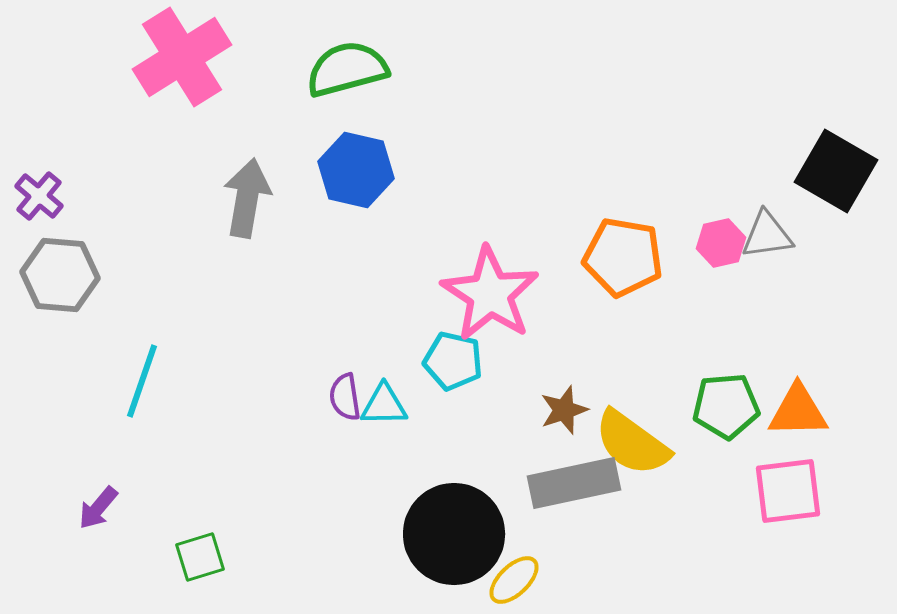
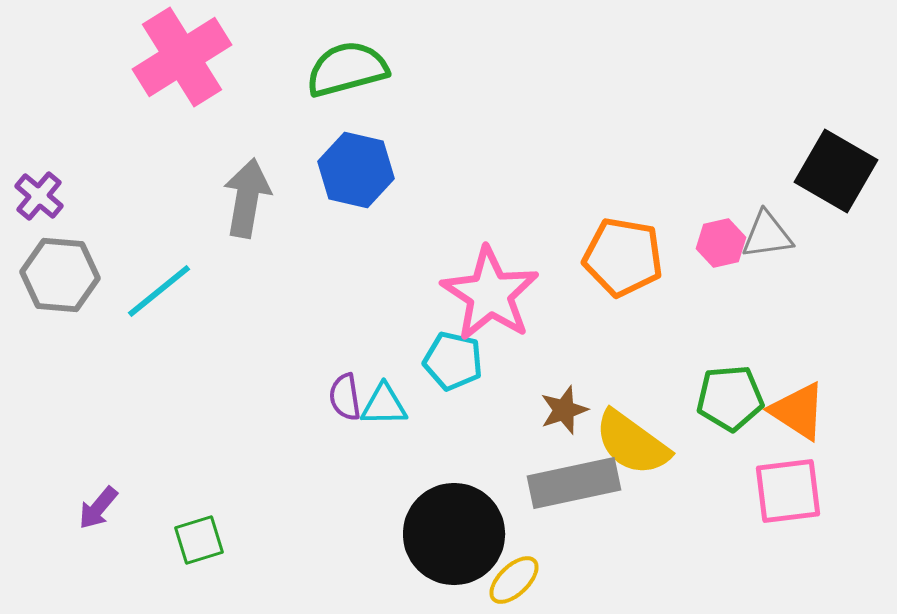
cyan line: moved 17 px right, 90 px up; rotated 32 degrees clockwise
green pentagon: moved 4 px right, 8 px up
orange triangle: rotated 34 degrees clockwise
green square: moved 1 px left, 17 px up
